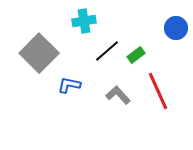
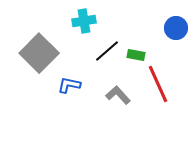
green rectangle: rotated 48 degrees clockwise
red line: moved 7 px up
